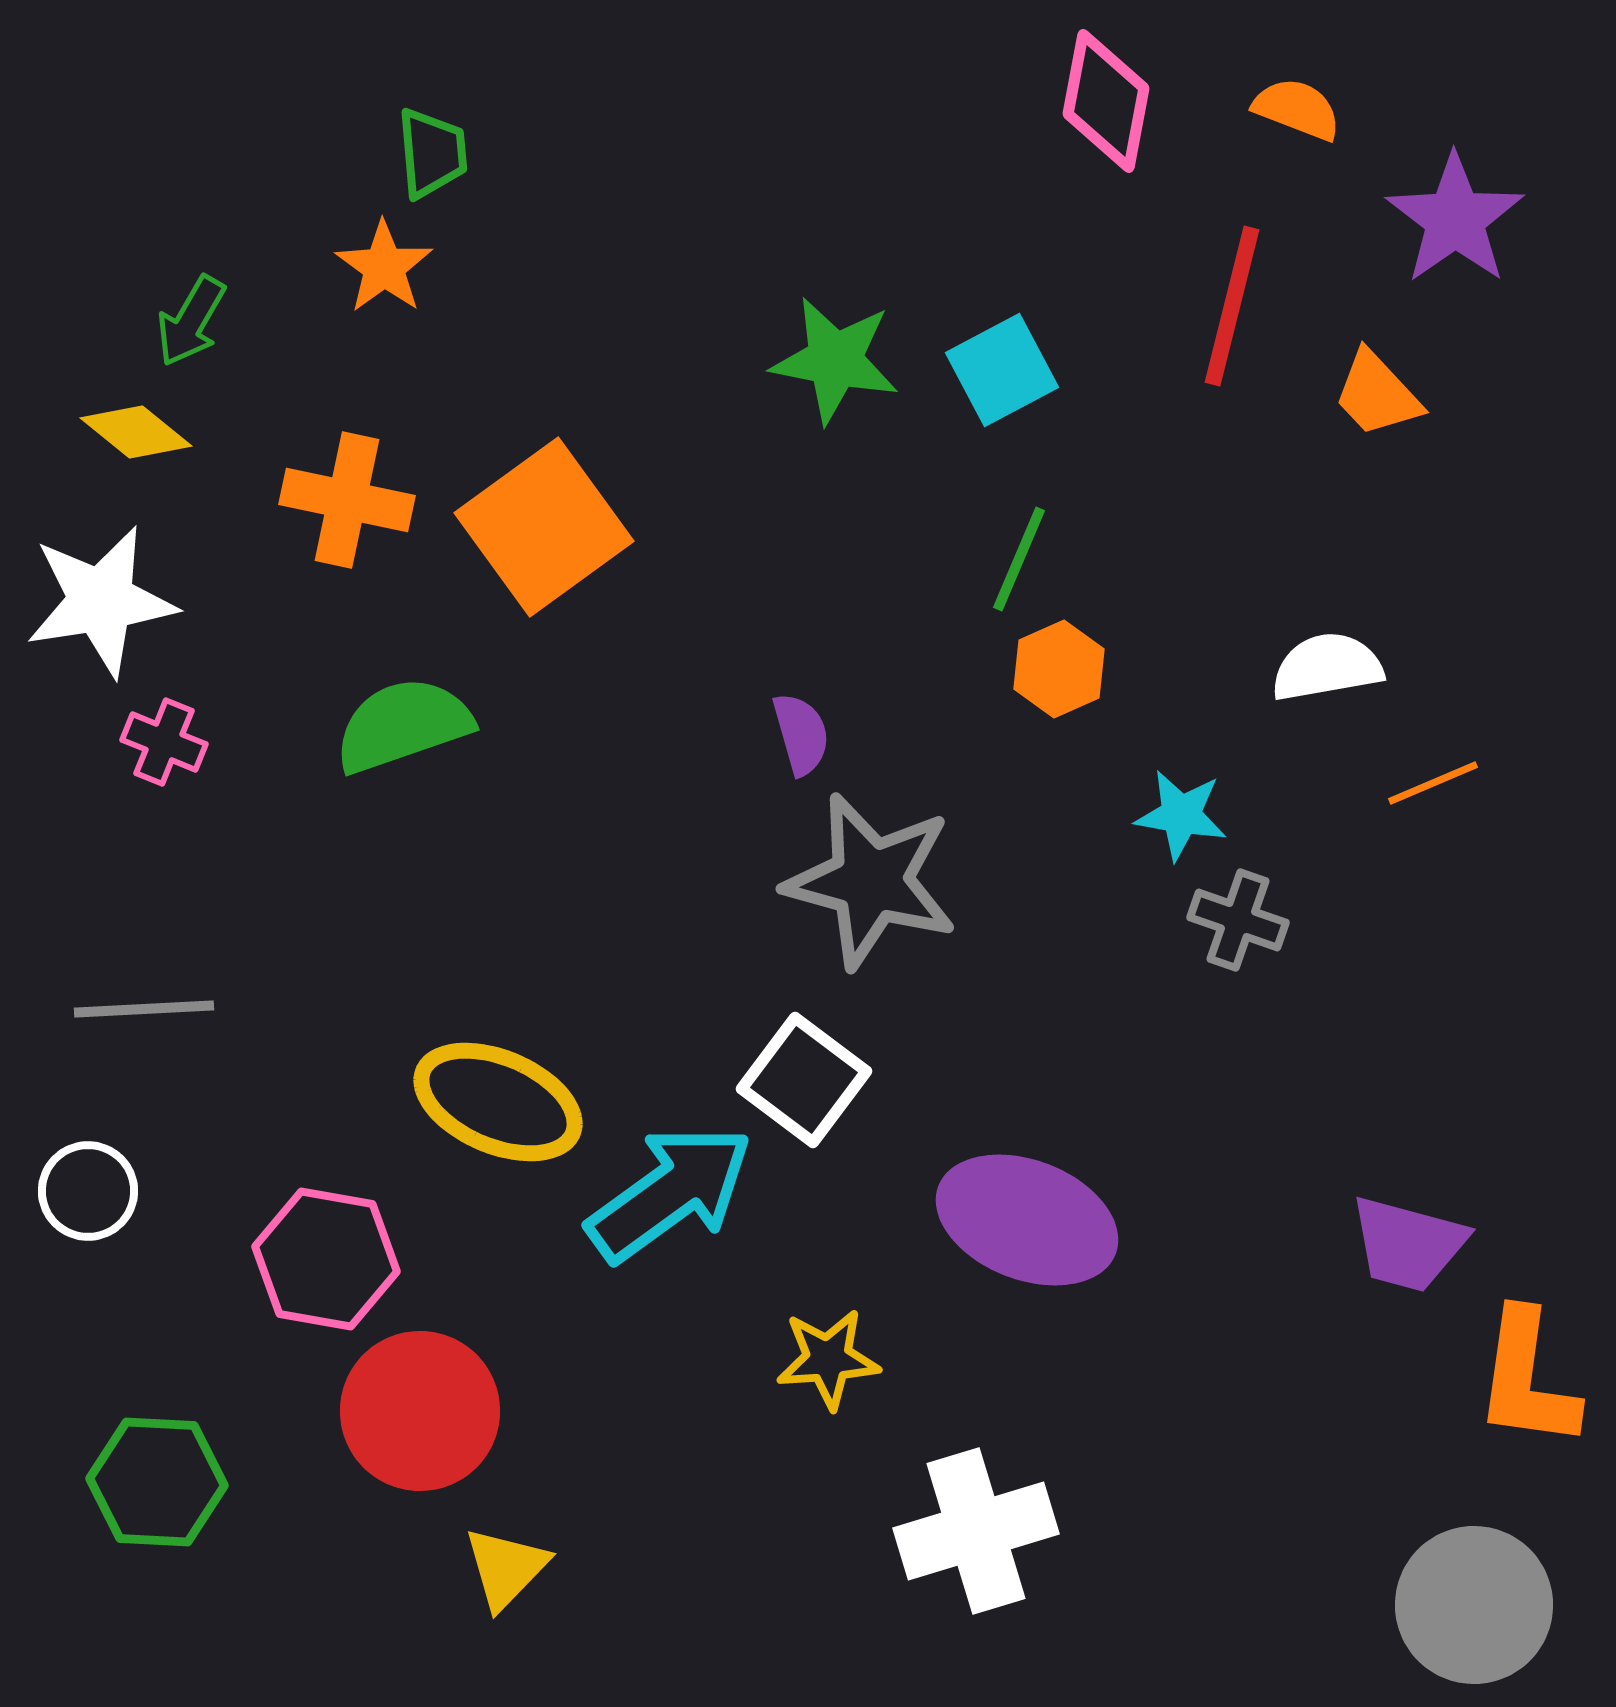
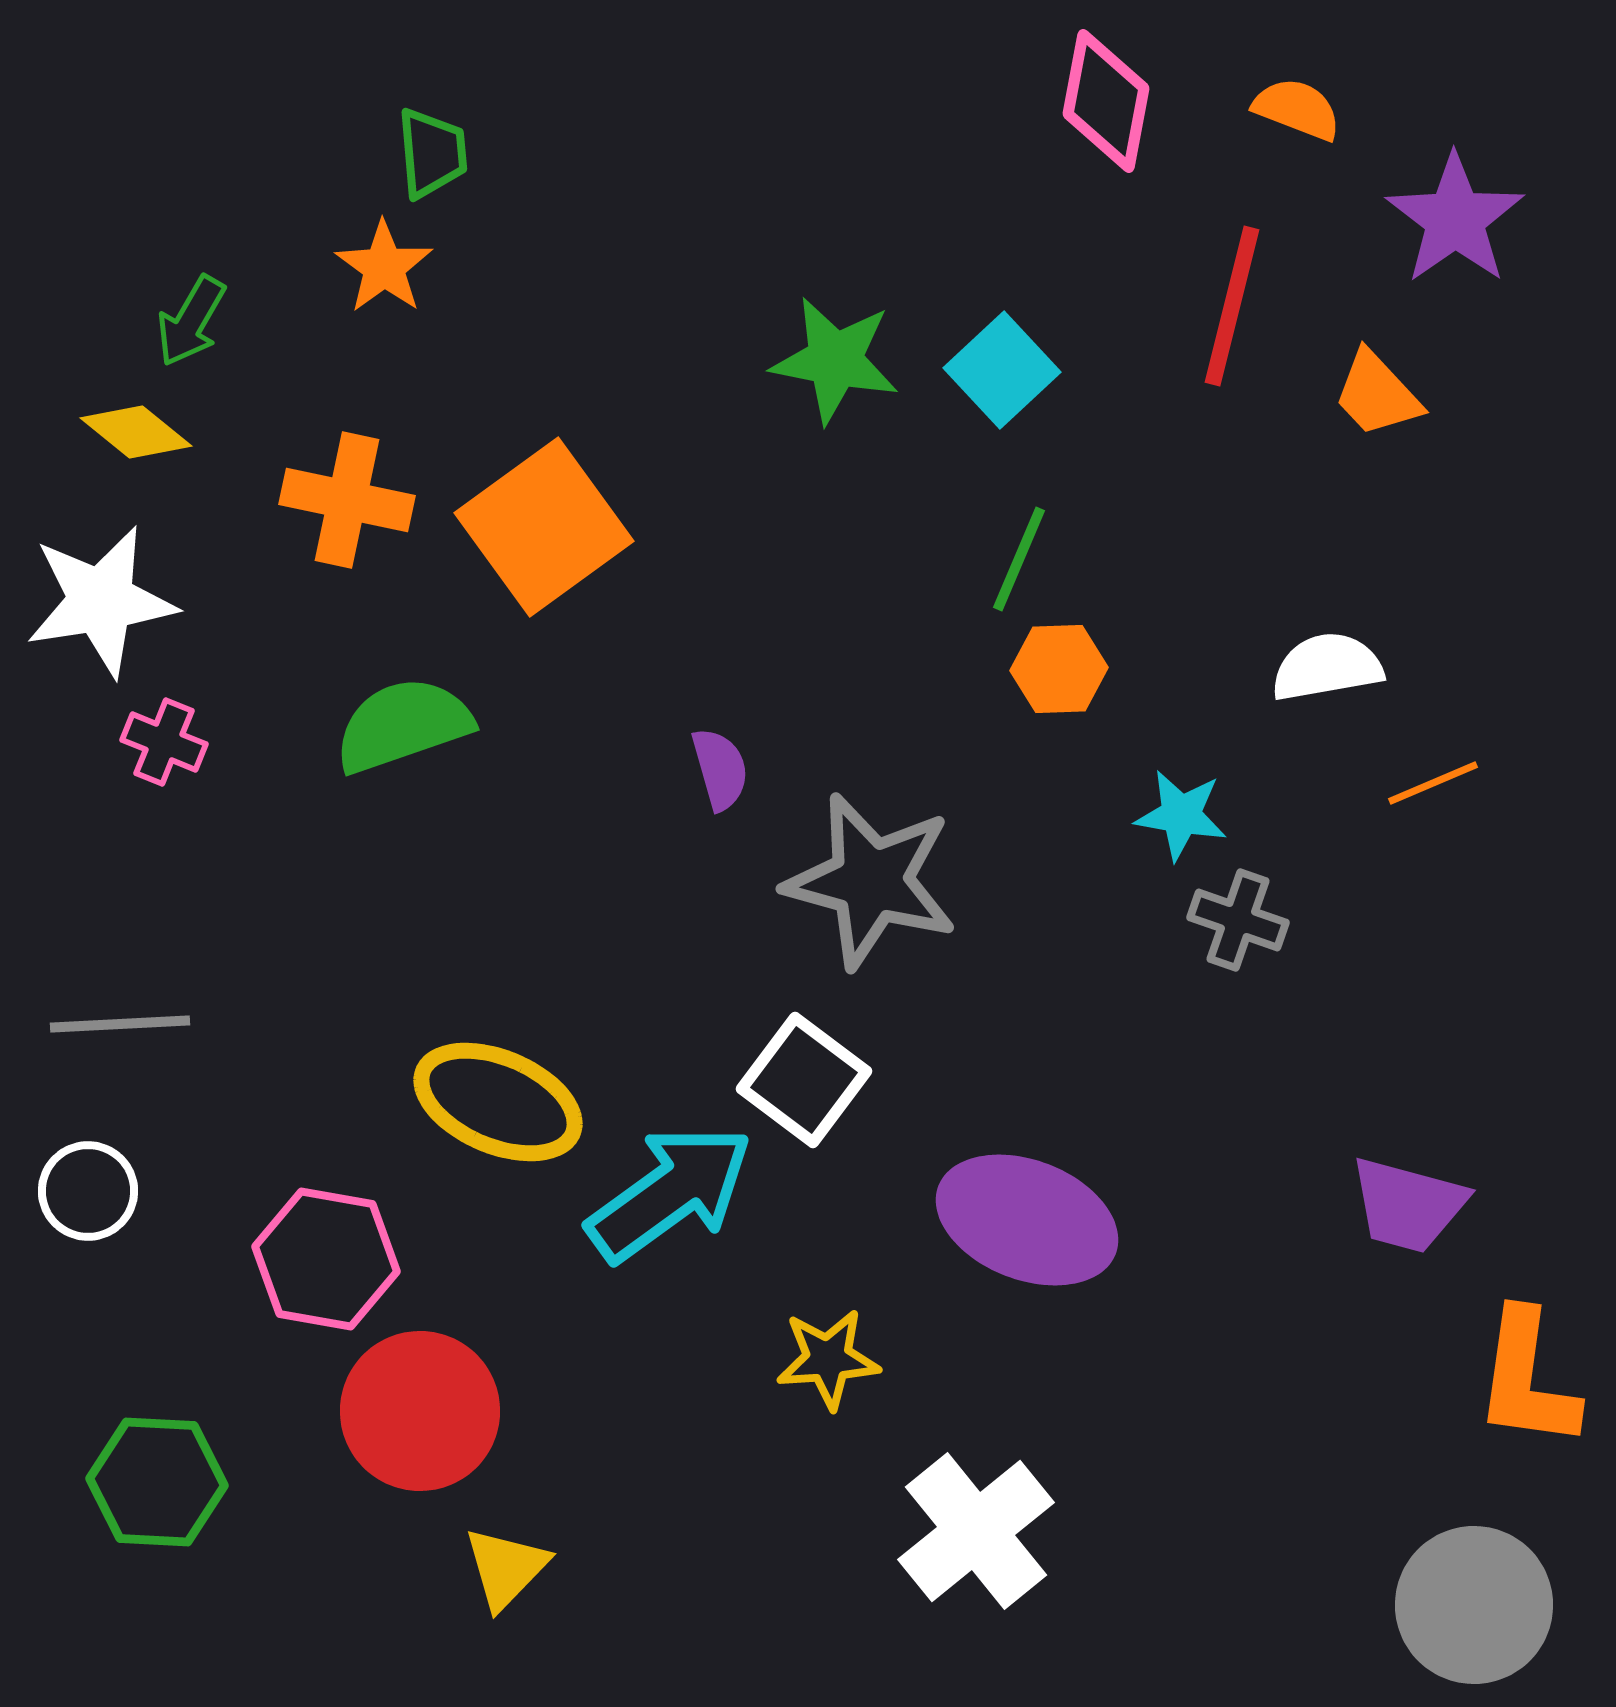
cyan square: rotated 15 degrees counterclockwise
orange hexagon: rotated 22 degrees clockwise
purple semicircle: moved 81 px left, 35 px down
gray line: moved 24 px left, 15 px down
purple trapezoid: moved 39 px up
white cross: rotated 22 degrees counterclockwise
